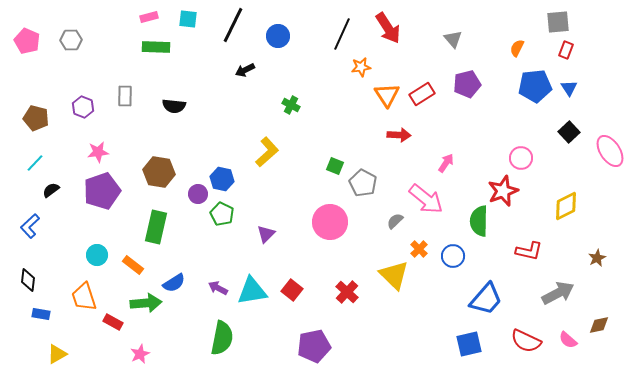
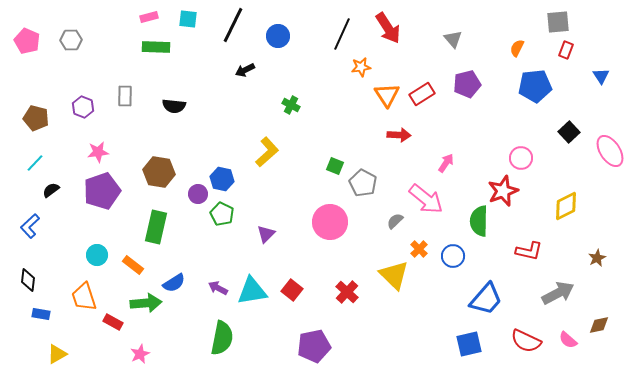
blue triangle at (569, 88): moved 32 px right, 12 px up
